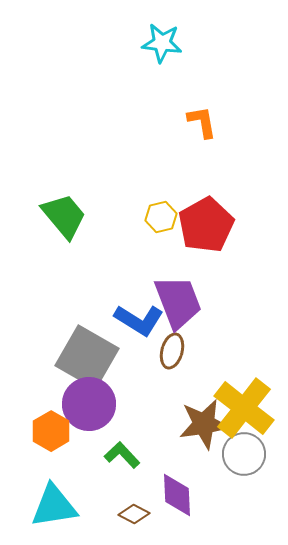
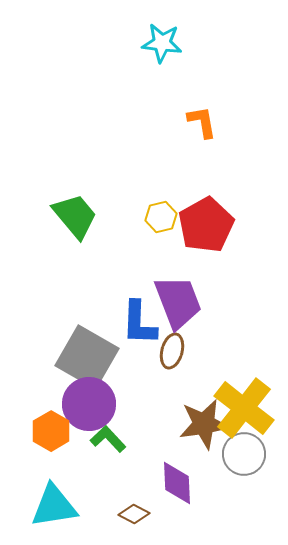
green trapezoid: moved 11 px right
blue L-shape: moved 3 px down; rotated 60 degrees clockwise
green L-shape: moved 14 px left, 16 px up
purple diamond: moved 12 px up
